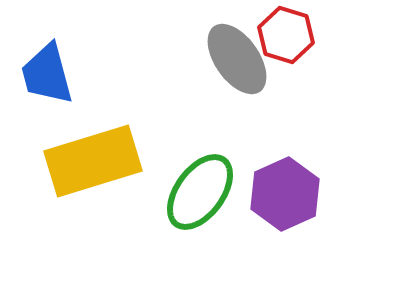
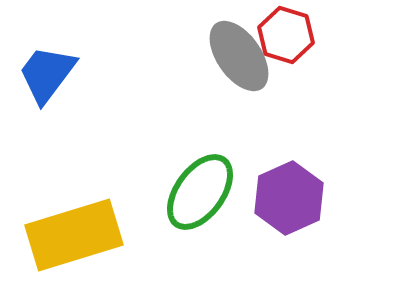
gray ellipse: moved 2 px right, 3 px up
blue trapezoid: rotated 52 degrees clockwise
yellow rectangle: moved 19 px left, 74 px down
purple hexagon: moved 4 px right, 4 px down
